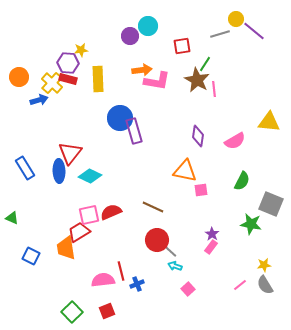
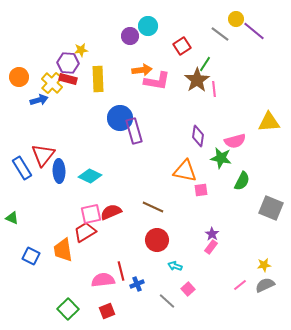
gray line at (220, 34): rotated 54 degrees clockwise
red square at (182, 46): rotated 24 degrees counterclockwise
brown star at (197, 80): rotated 10 degrees clockwise
yellow triangle at (269, 122): rotated 10 degrees counterclockwise
pink semicircle at (235, 141): rotated 15 degrees clockwise
red triangle at (70, 153): moved 27 px left, 2 px down
blue rectangle at (25, 168): moved 3 px left
gray square at (271, 204): moved 4 px down
pink square at (89, 215): moved 2 px right, 1 px up
green star at (251, 224): moved 30 px left, 66 px up
red trapezoid at (79, 232): moved 6 px right
orange trapezoid at (66, 248): moved 3 px left, 2 px down
gray line at (169, 250): moved 2 px left, 51 px down
gray semicircle at (265, 285): rotated 96 degrees clockwise
green square at (72, 312): moved 4 px left, 3 px up
